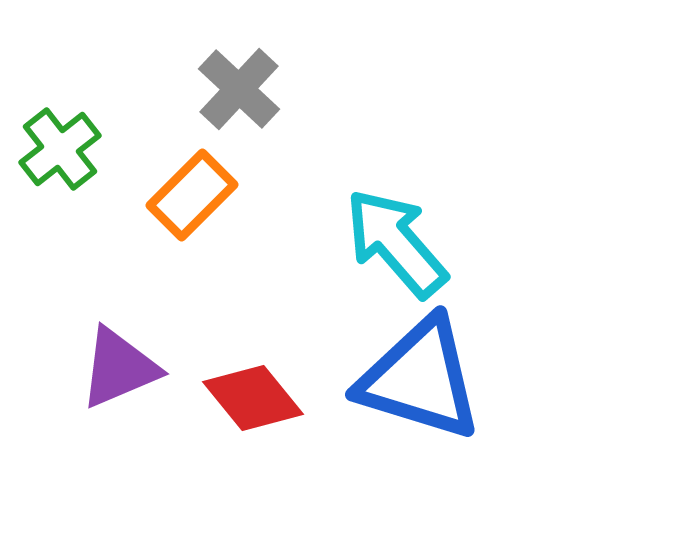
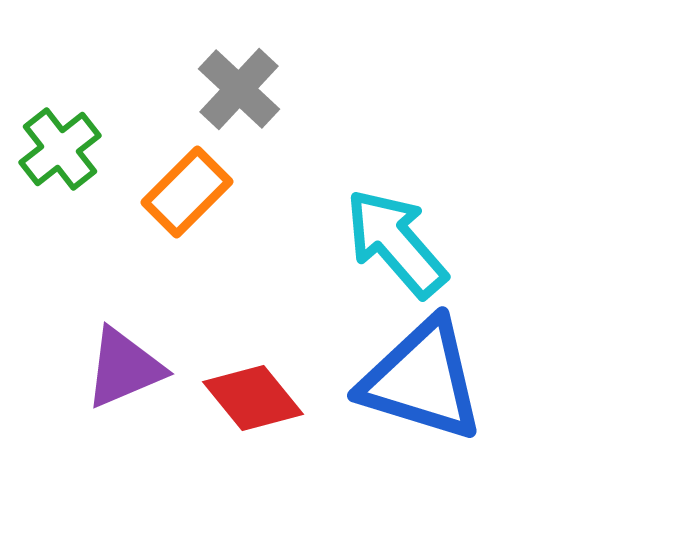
orange rectangle: moved 5 px left, 3 px up
purple triangle: moved 5 px right
blue triangle: moved 2 px right, 1 px down
